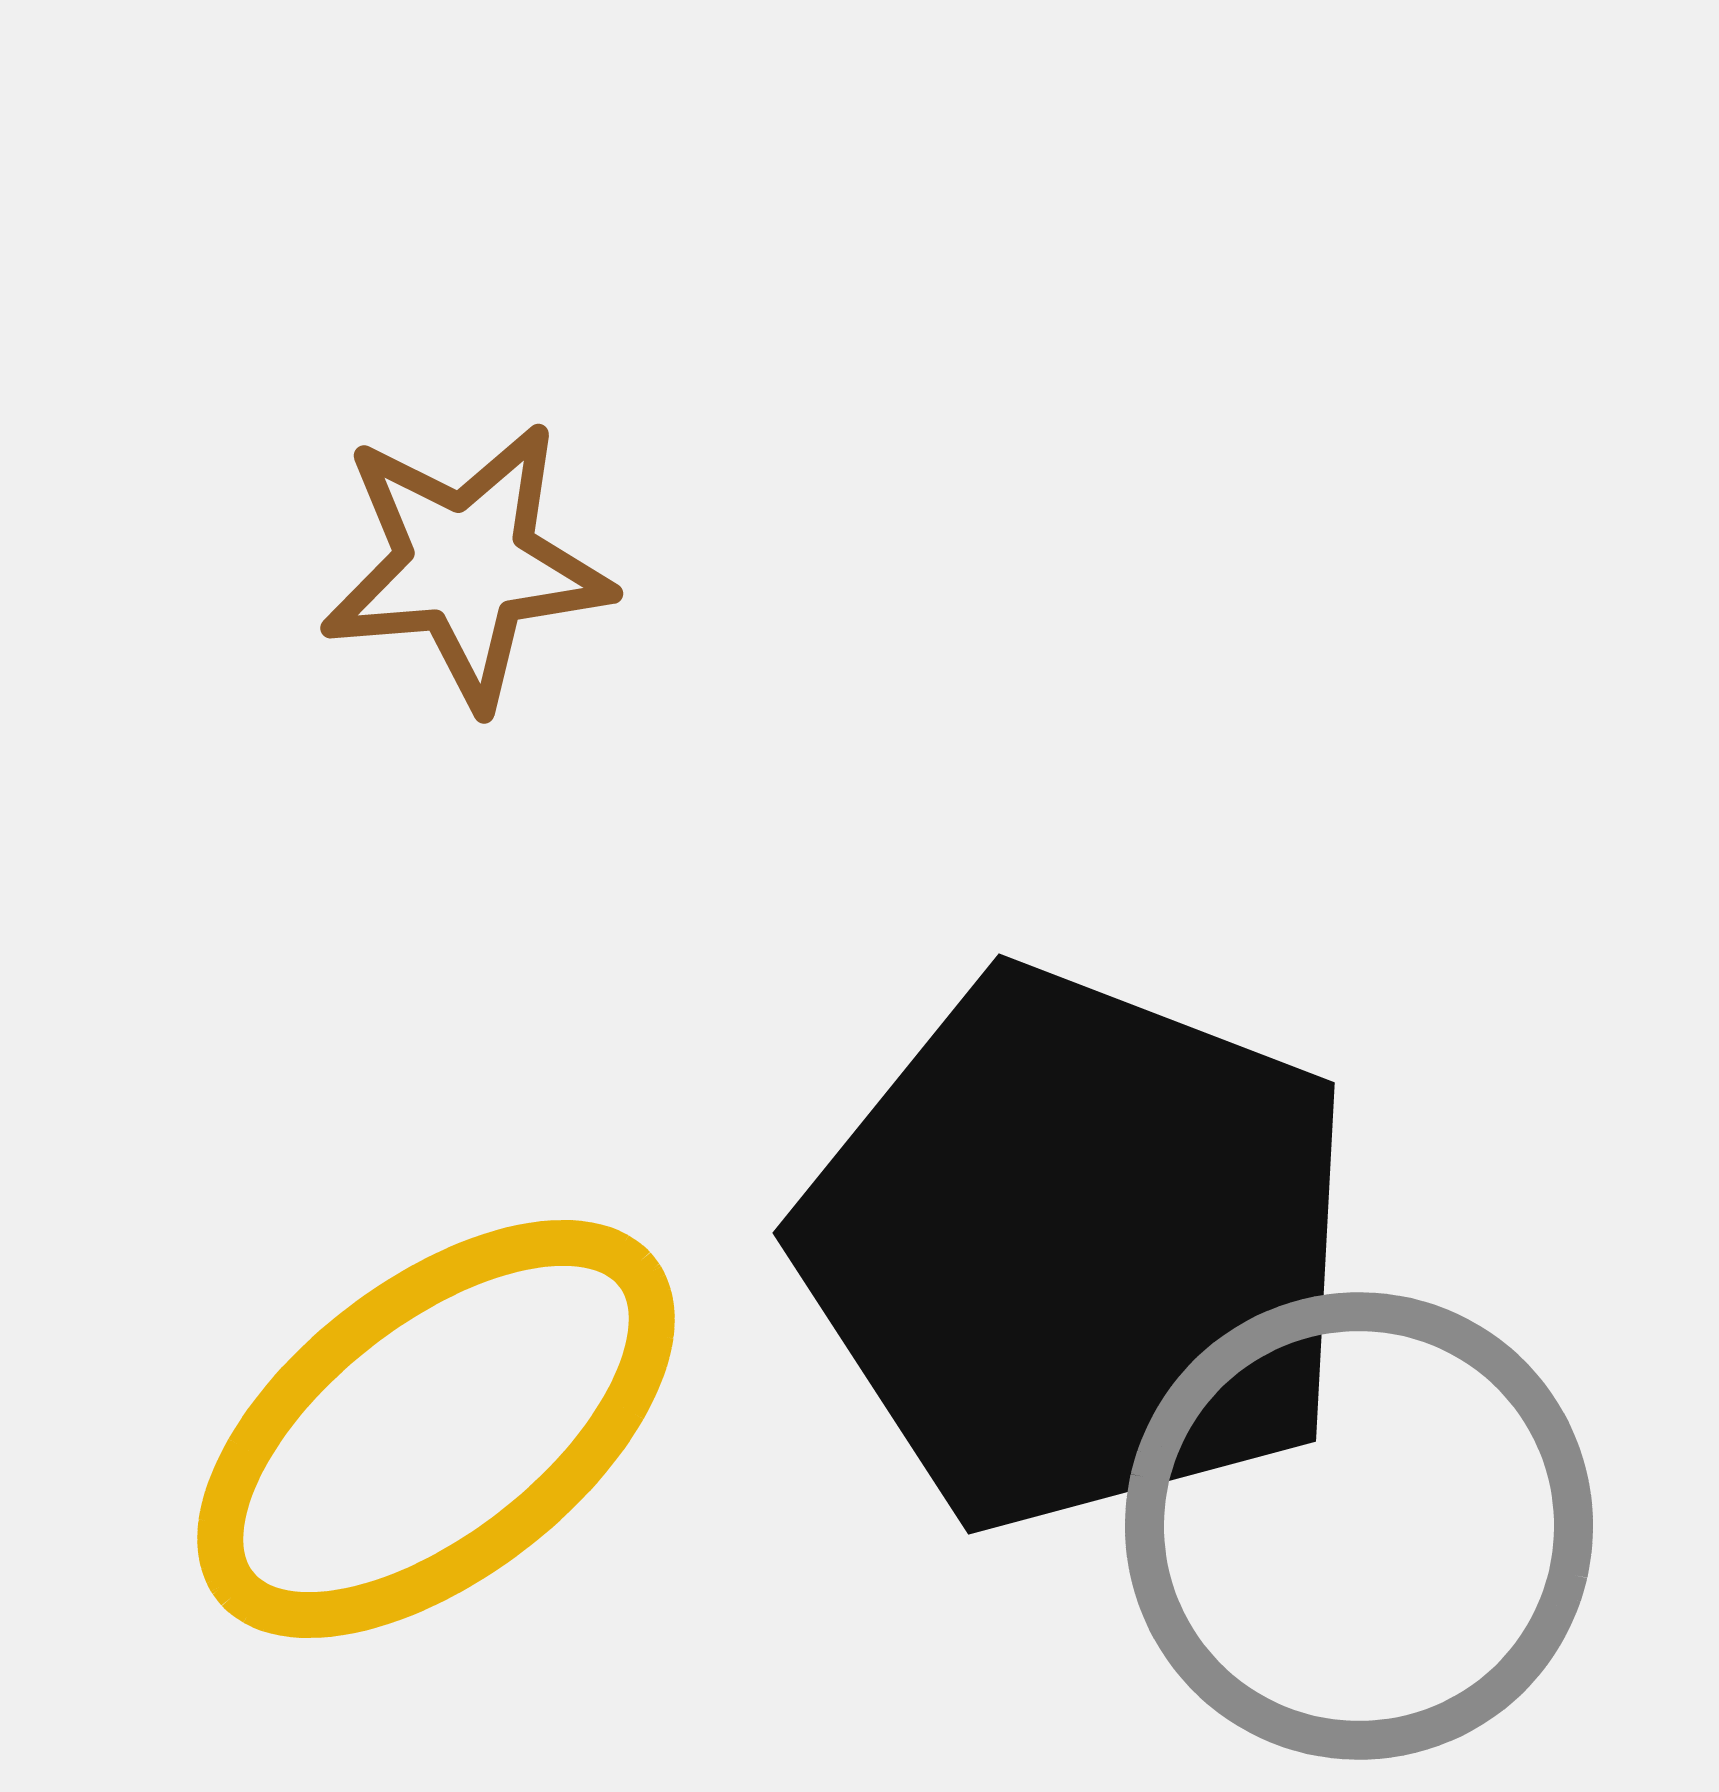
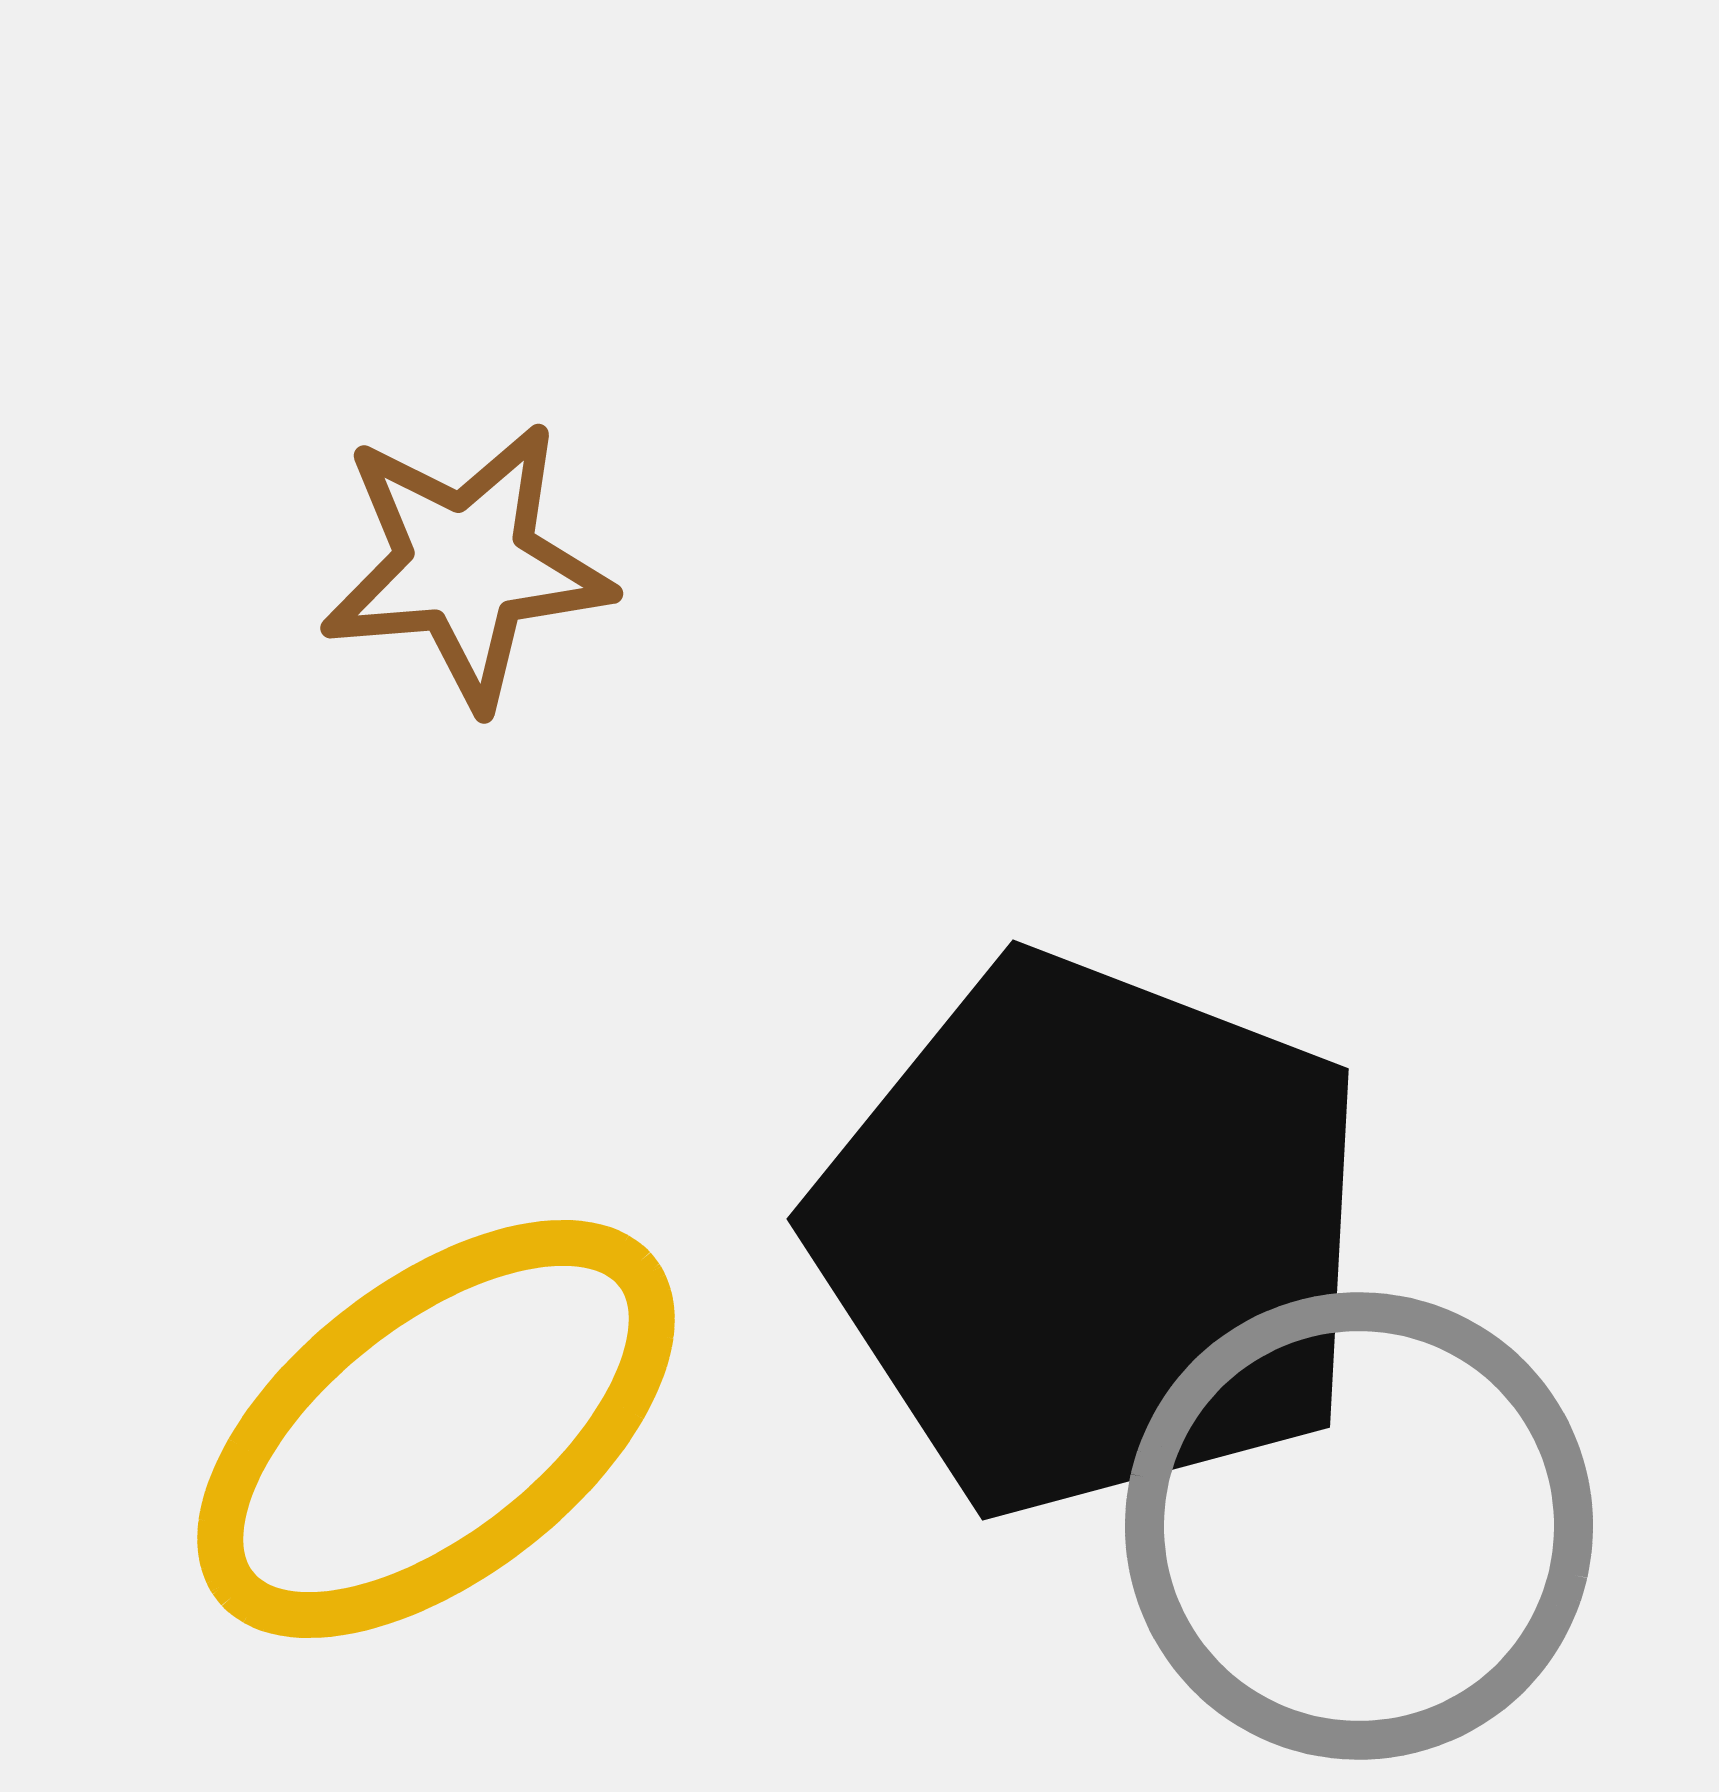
black pentagon: moved 14 px right, 14 px up
